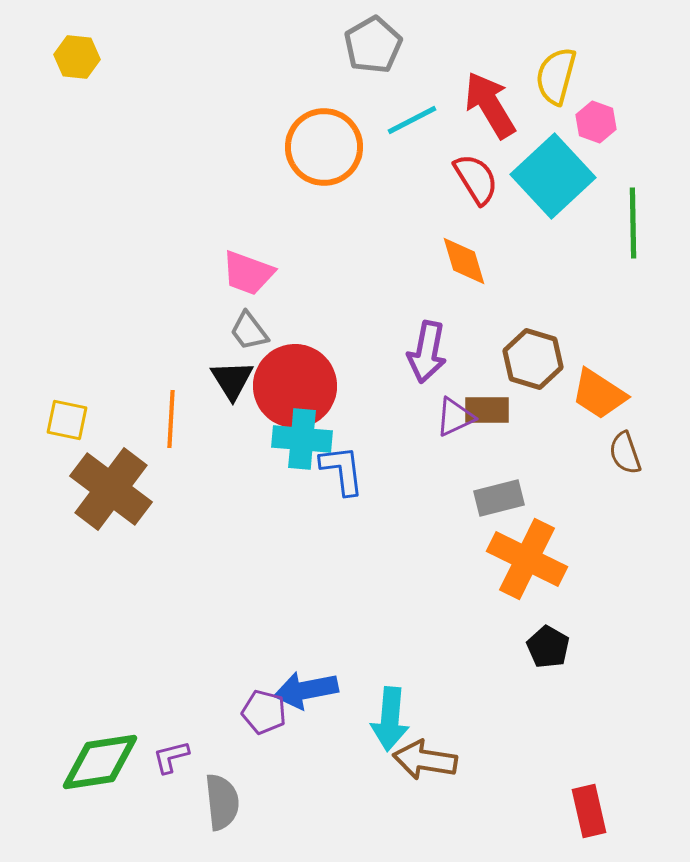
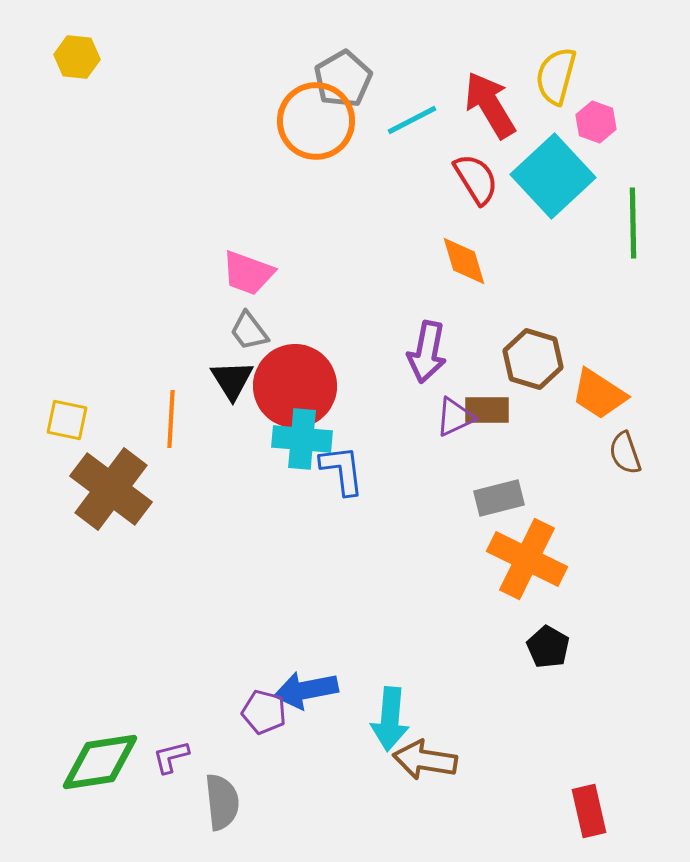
gray pentagon: moved 30 px left, 34 px down
orange circle: moved 8 px left, 26 px up
